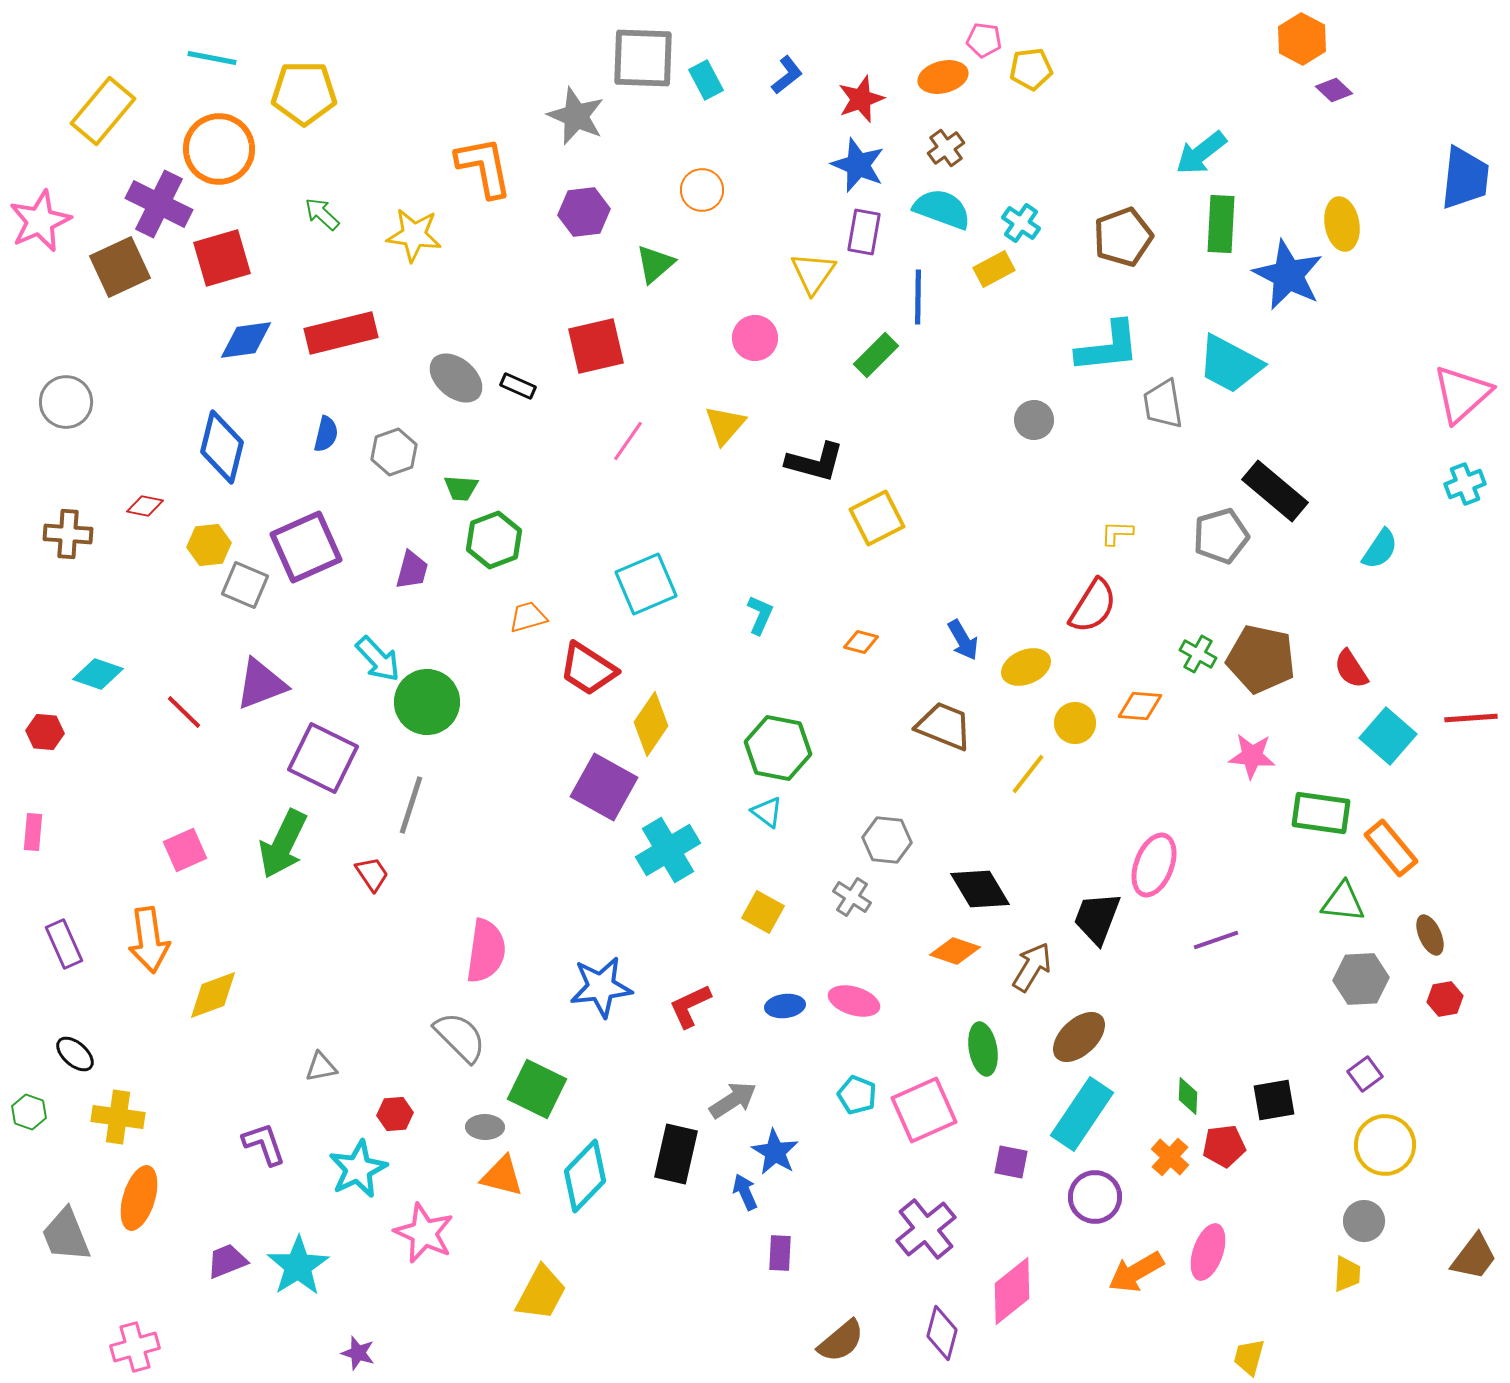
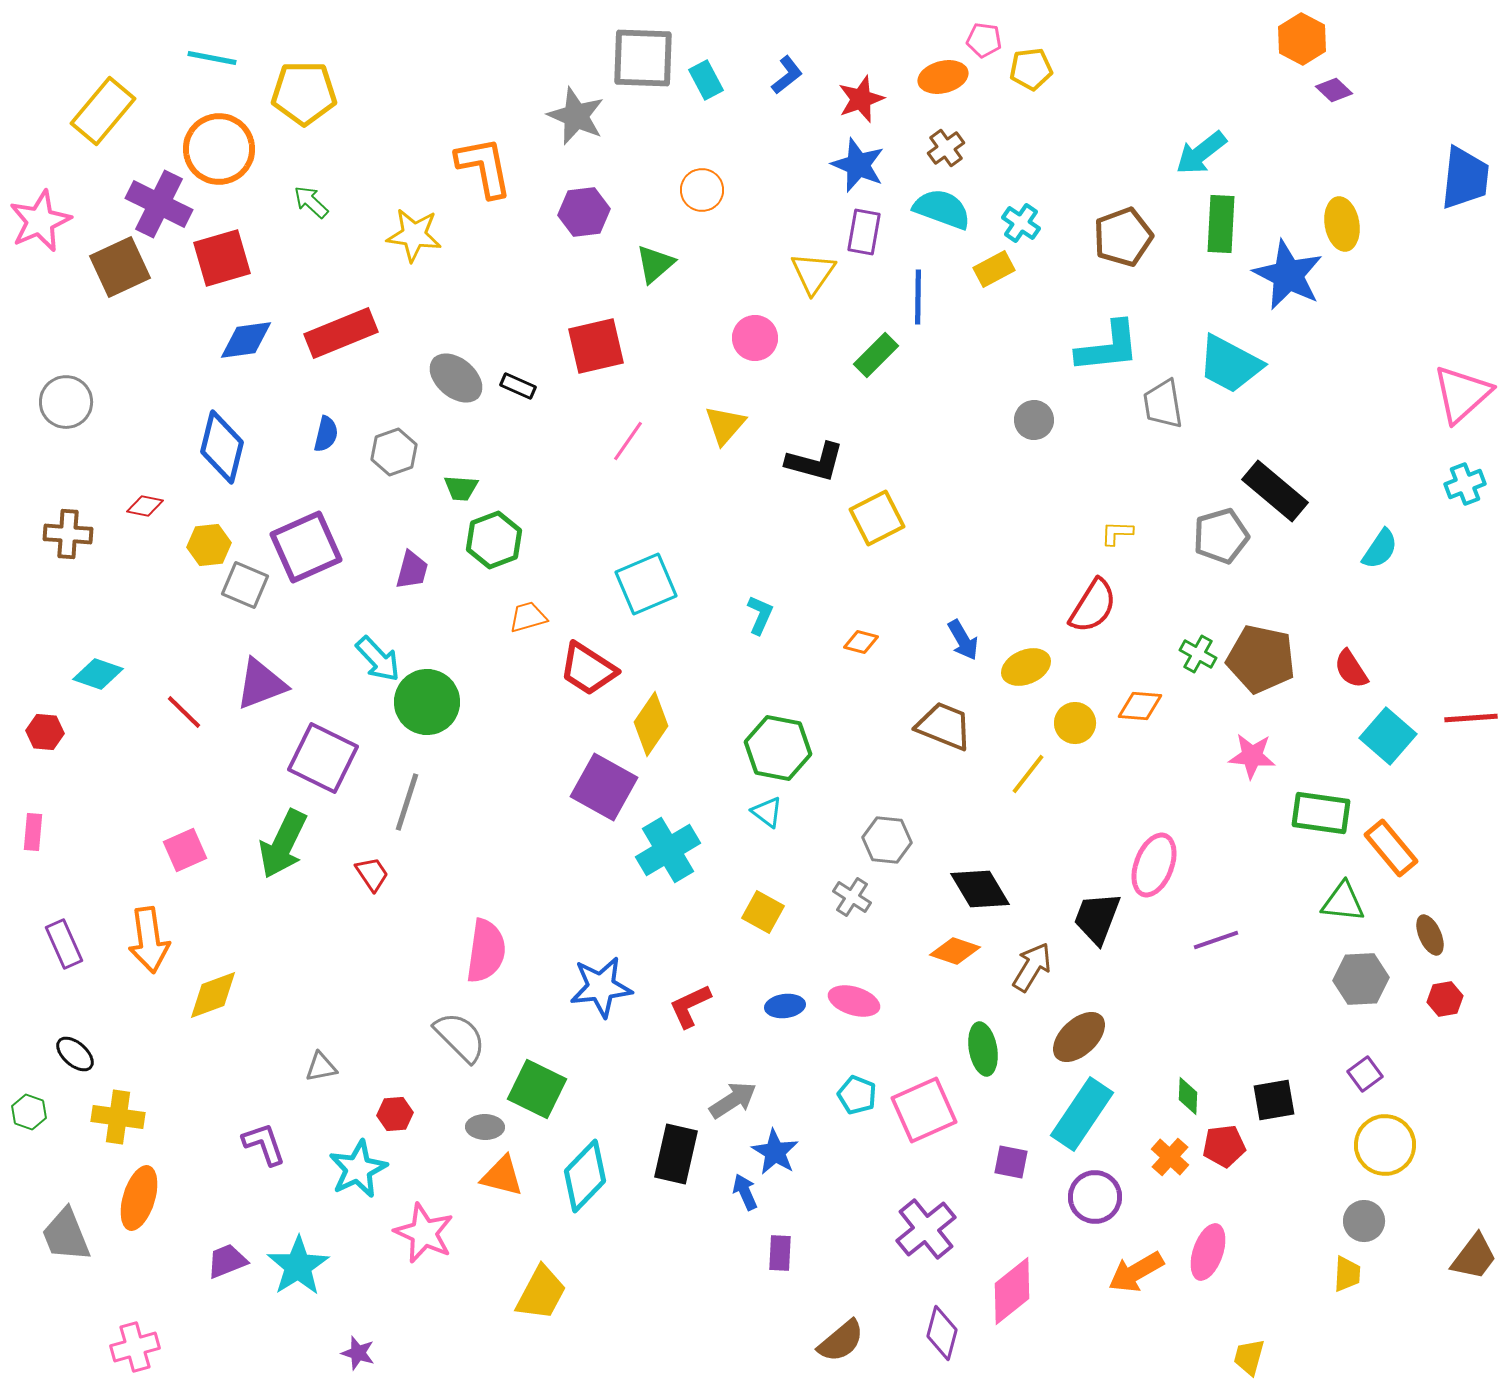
green arrow at (322, 214): moved 11 px left, 12 px up
red rectangle at (341, 333): rotated 8 degrees counterclockwise
gray line at (411, 805): moved 4 px left, 3 px up
